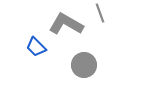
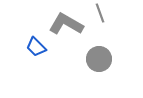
gray circle: moved 15 px right, 6 px up
